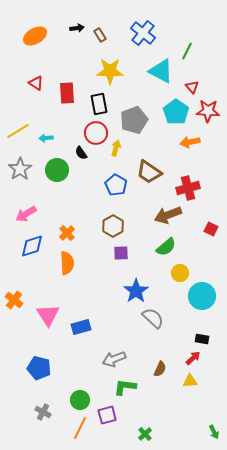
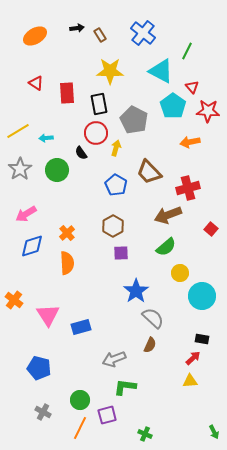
cyan pentagon at (176, 112): moved 3 px left, 6 px up
gray pentagon at (134, 120): rotated 24 degrees counterclockwise
brown trapezoid at (149, 172): rotated 12 degrees clockwise
red square at (211, 229): rotated 16 degrees clockwise
brown semicircle at (160, 369): moved 10 px left, 24 px up
green cross at (145, 434): rotated 24 degrees counterclockwise
